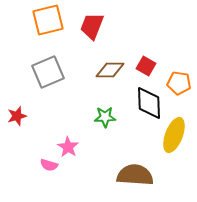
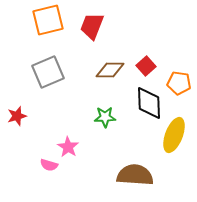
red square: rotated 18 degrees clockwise
